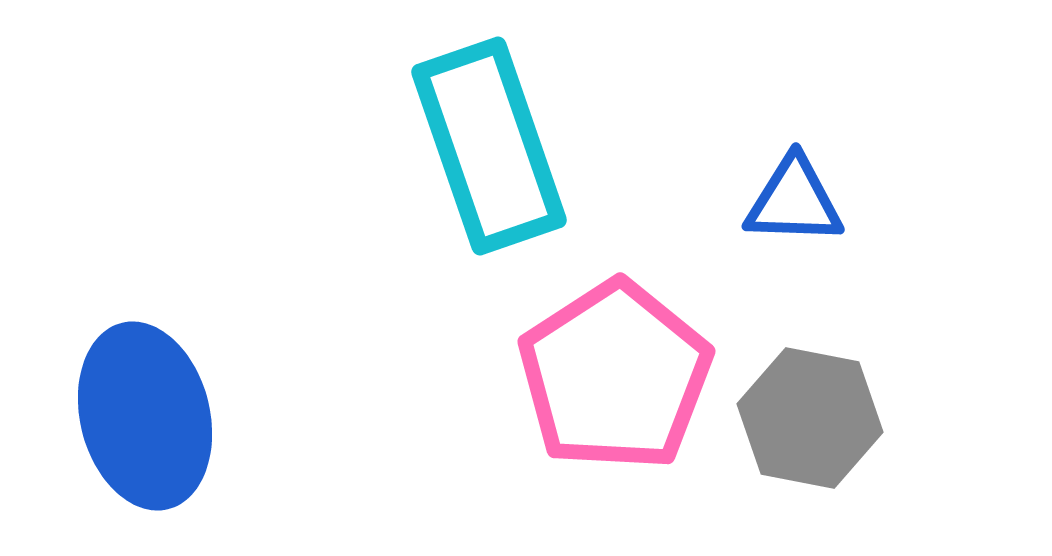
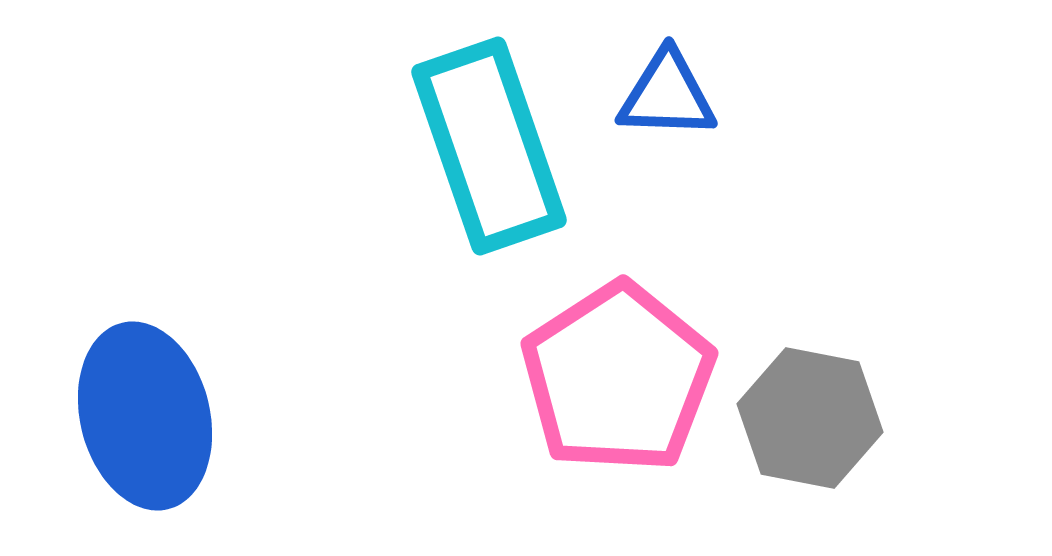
blue triangle: moved 127 px left, 106 px up
pink pentagon: moved 3 px right, 2 px down
